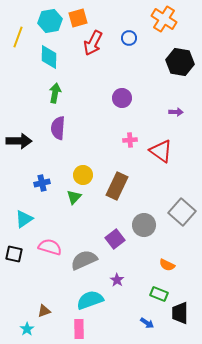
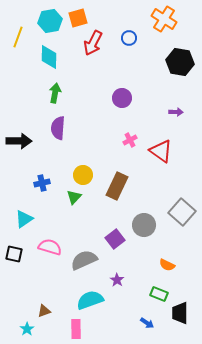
pink cross: rotated 24 degrees counterclockwise
pink rectangle: moved 3 px left
